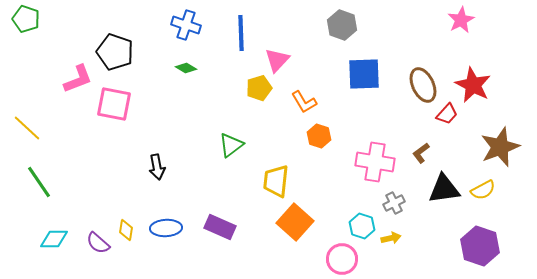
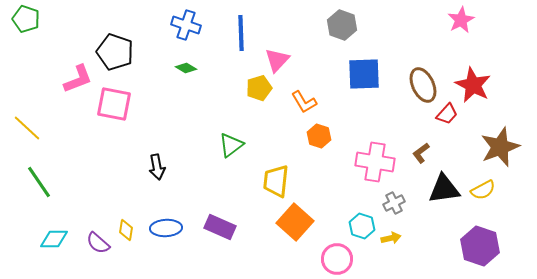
pink circle: moved 5 px left
